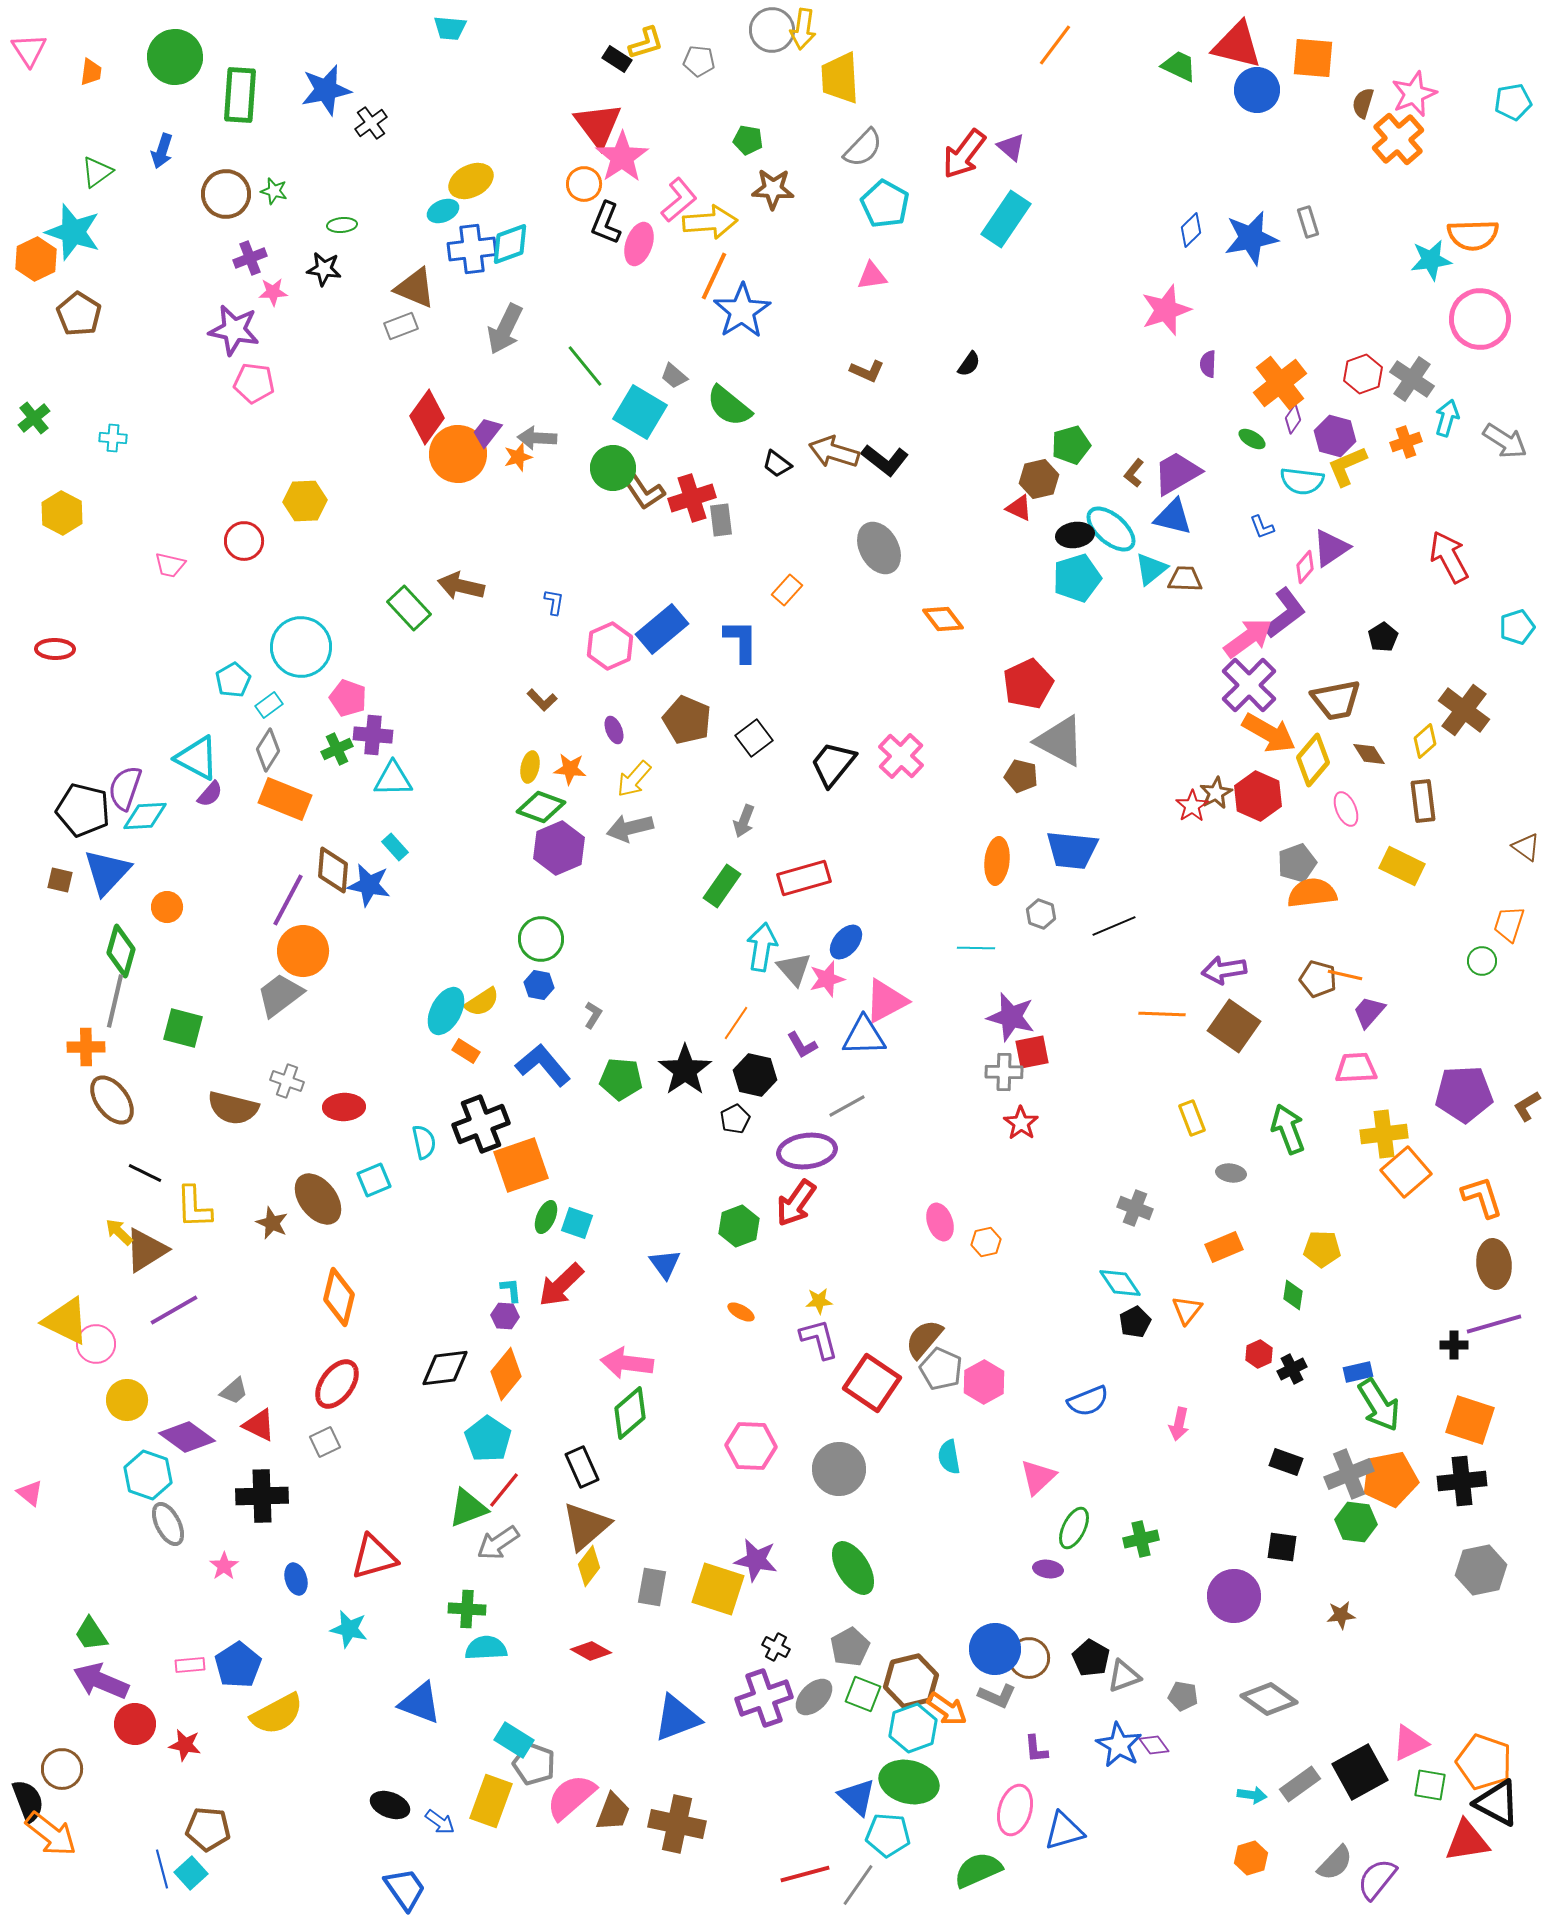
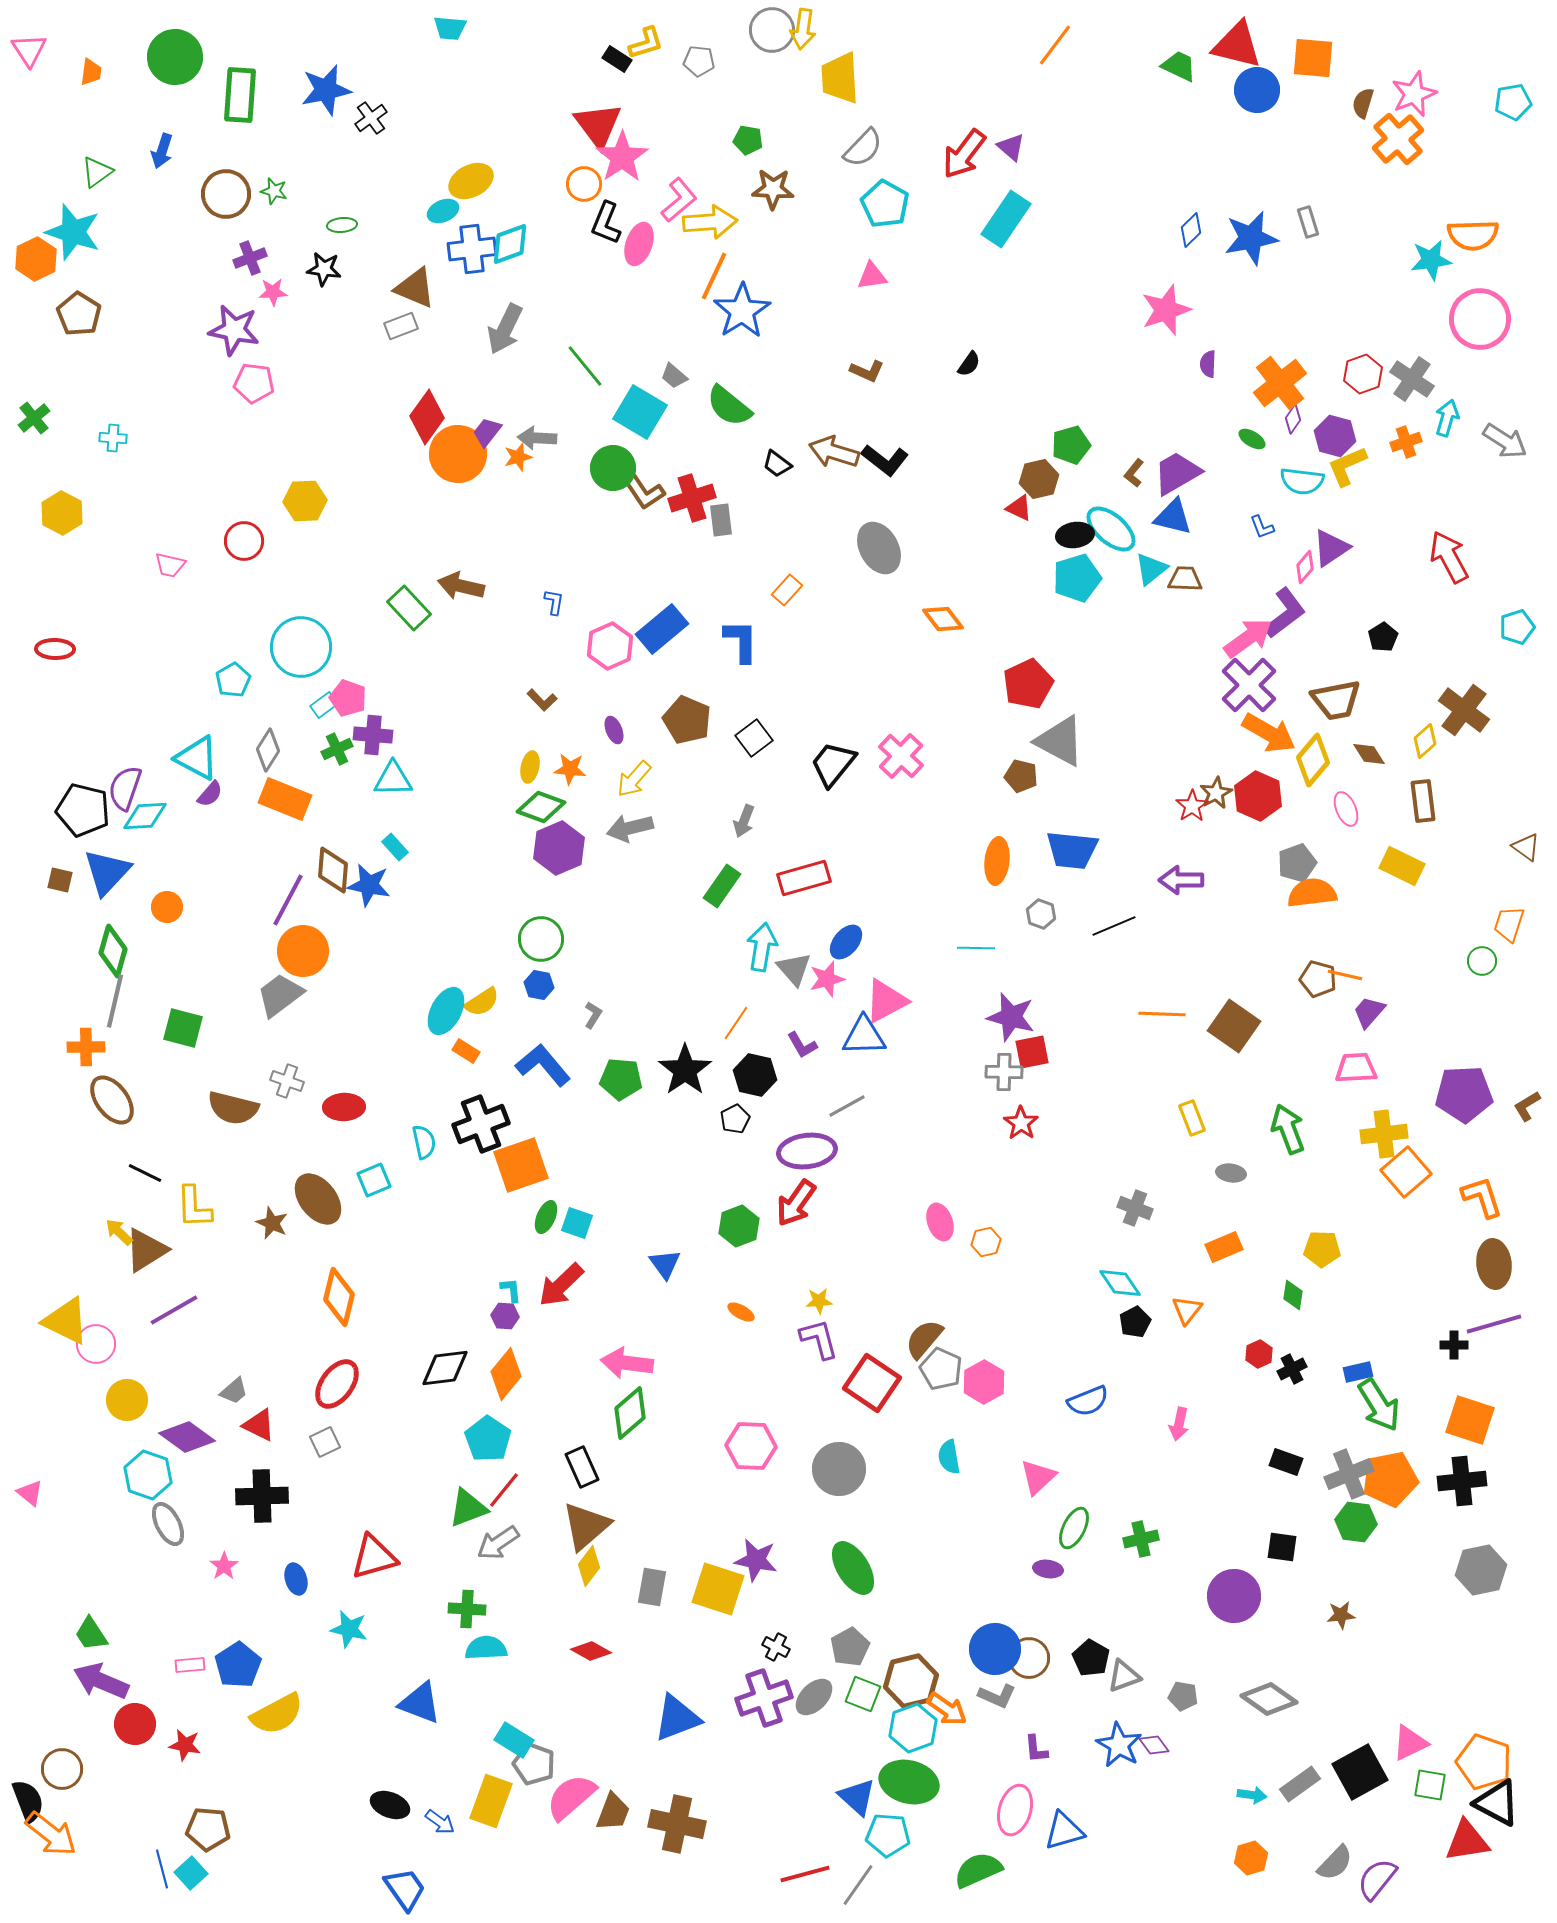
black cross at (371, 123): moved 5 px up
cyan rectangle at (269, 705): moved 55 px right
green diamond at (121, 951): moved 8 px left
purple arrow at (1224, 970): moved 43 px left, 90 px up; rotated 9 degrees clockwise
